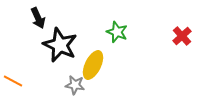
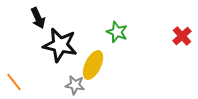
black star: rotated 12 degrees counterclockwise
orange line: moved 1 px right, 1 px down; rotated 24 degrees clockwise
